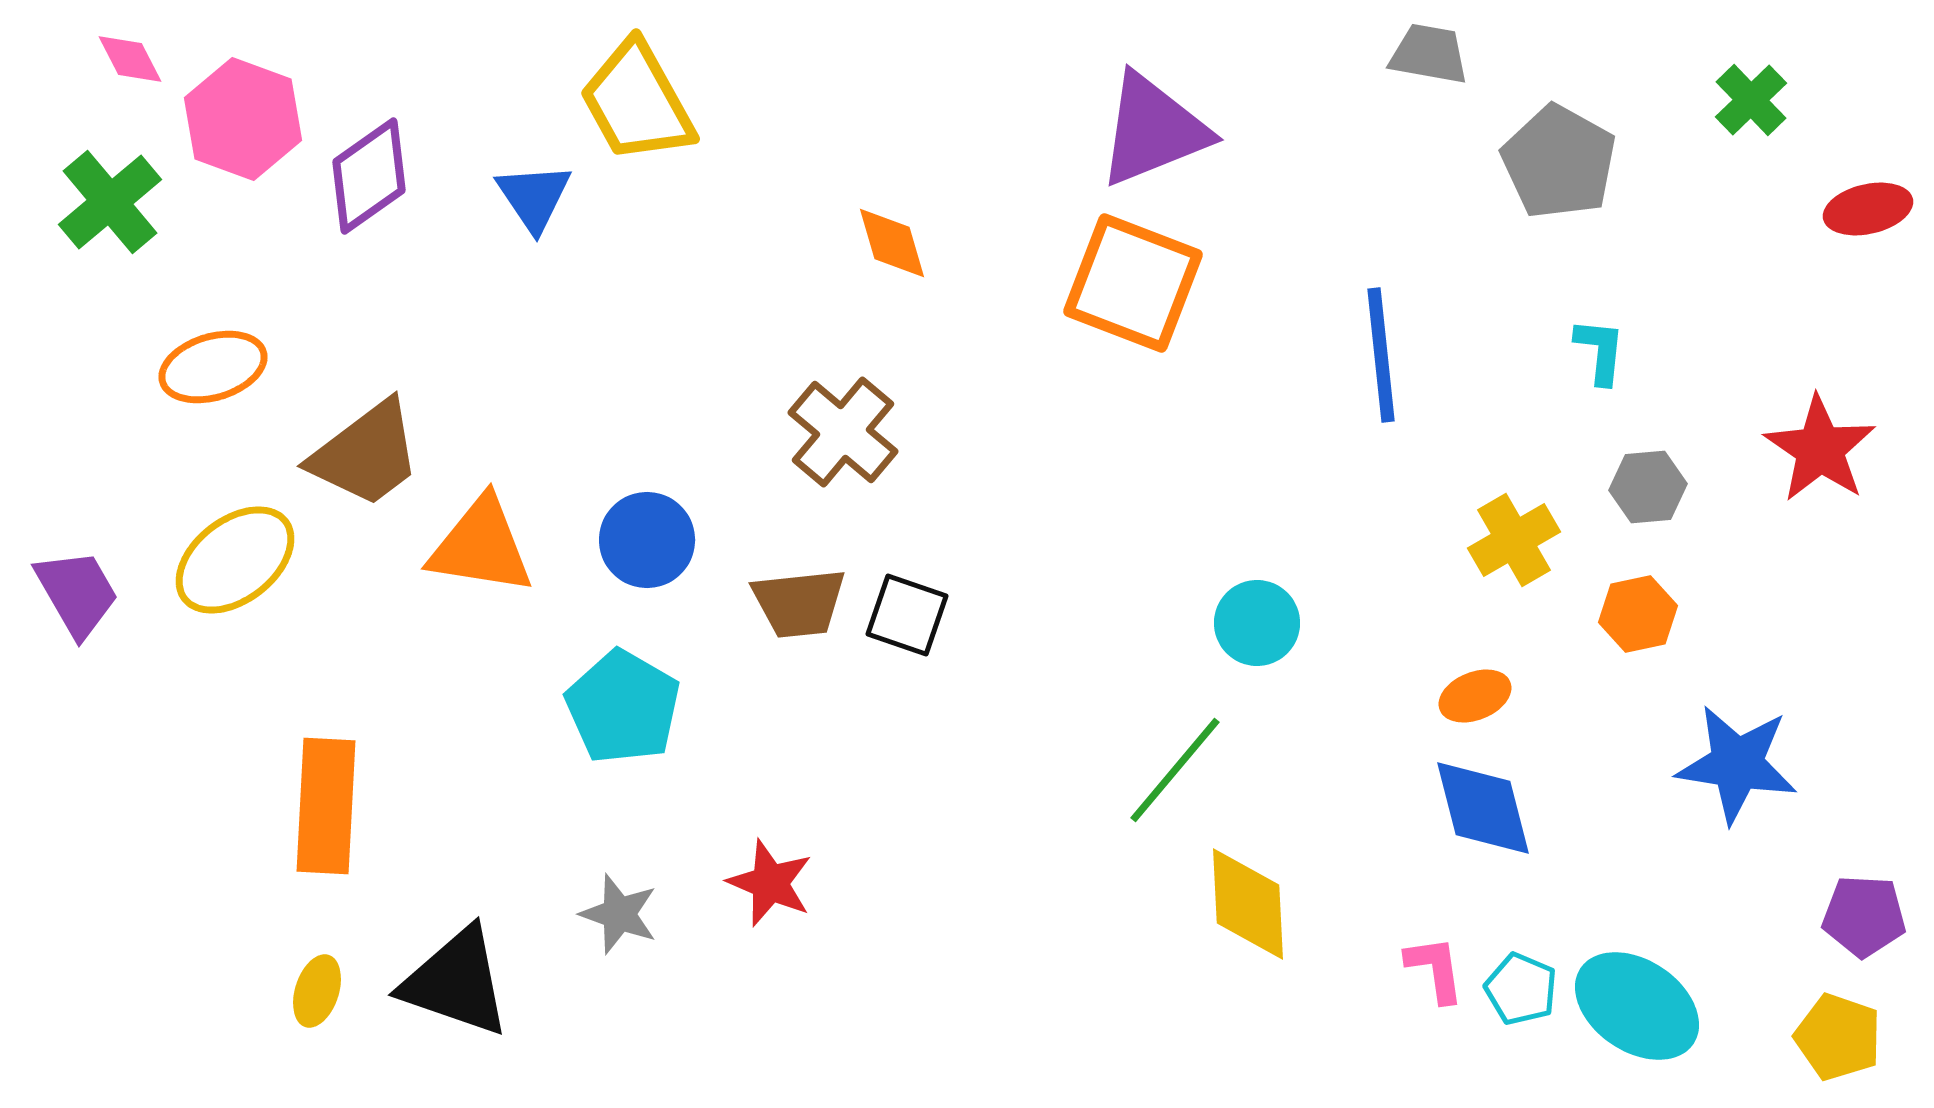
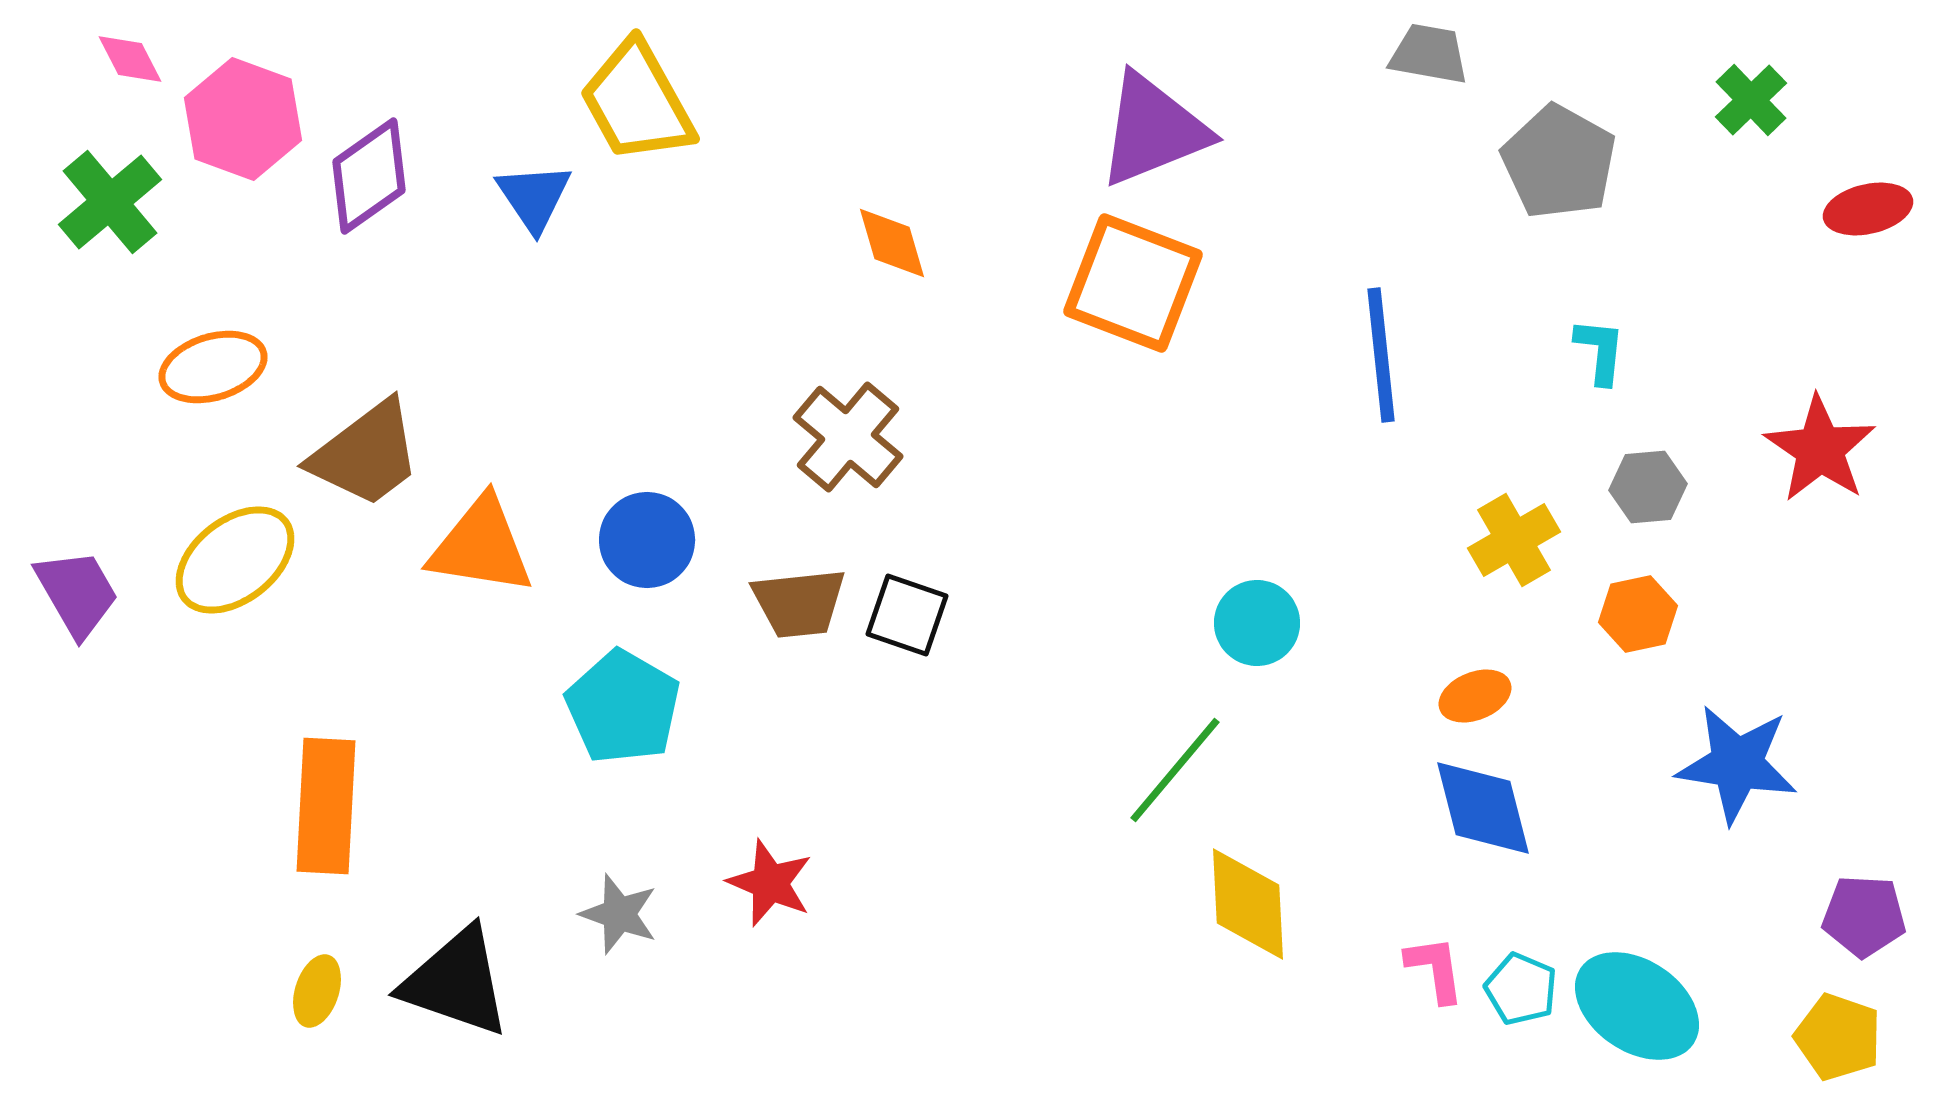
brown cross at (843, 432): moved 5 px right, 5 px down
